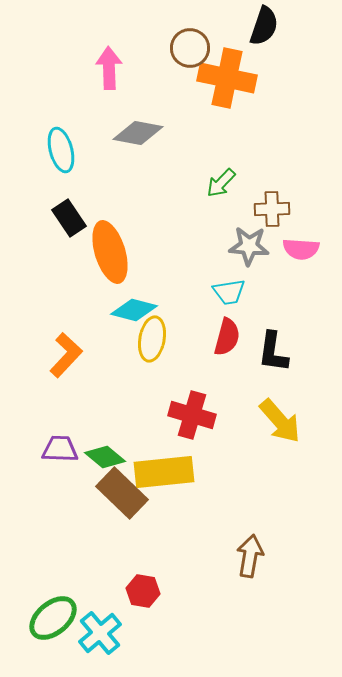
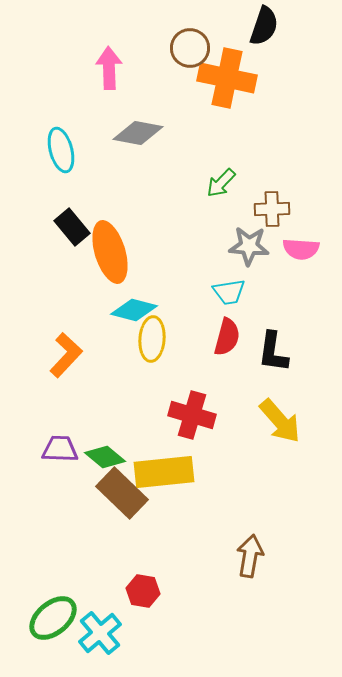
black rectangle: moved 3 px right, 9 px down; rotated 6 degrees counterclockwise
yellow ellipse: rotated 6 degrees counterclockwise
